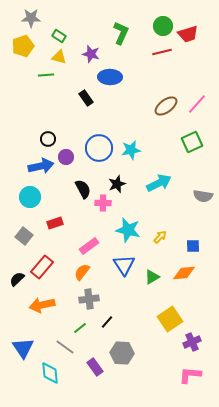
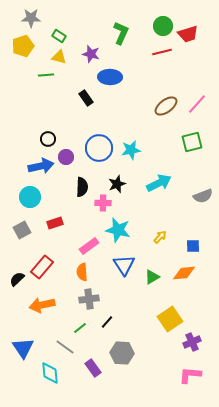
green square at (192, 142): rotated 10 degrees clockwise
black semicircle at (83, 189): moved 1 px left, 2 px up; rotated 30 degrees clockwise
gray semicircle at (203, 196): rotated 30 degrees counterclockwise
cyan star at (128, 230): moved 10 px left
gray square at (24, 236): moved 2 px left, 6 px up; rotated 24 degrees clockwise
orange semicircle at (82, 272): rotated 42 degrees counterclockwise
purple rectangle at (95, 367): moved 2 px left, 1 px down
